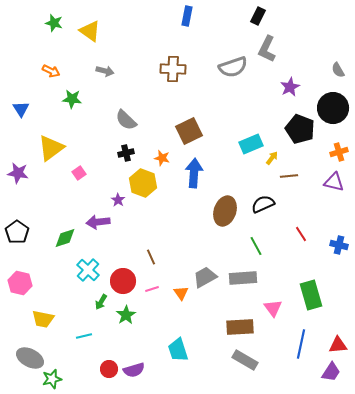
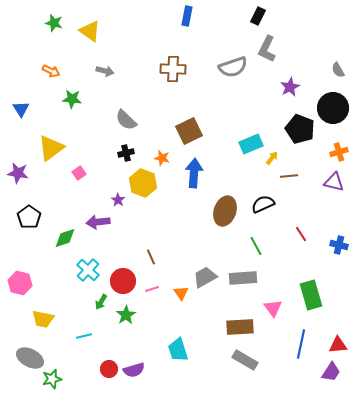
black pentagon at (17, 232): moved 12 px right, 15 px up
